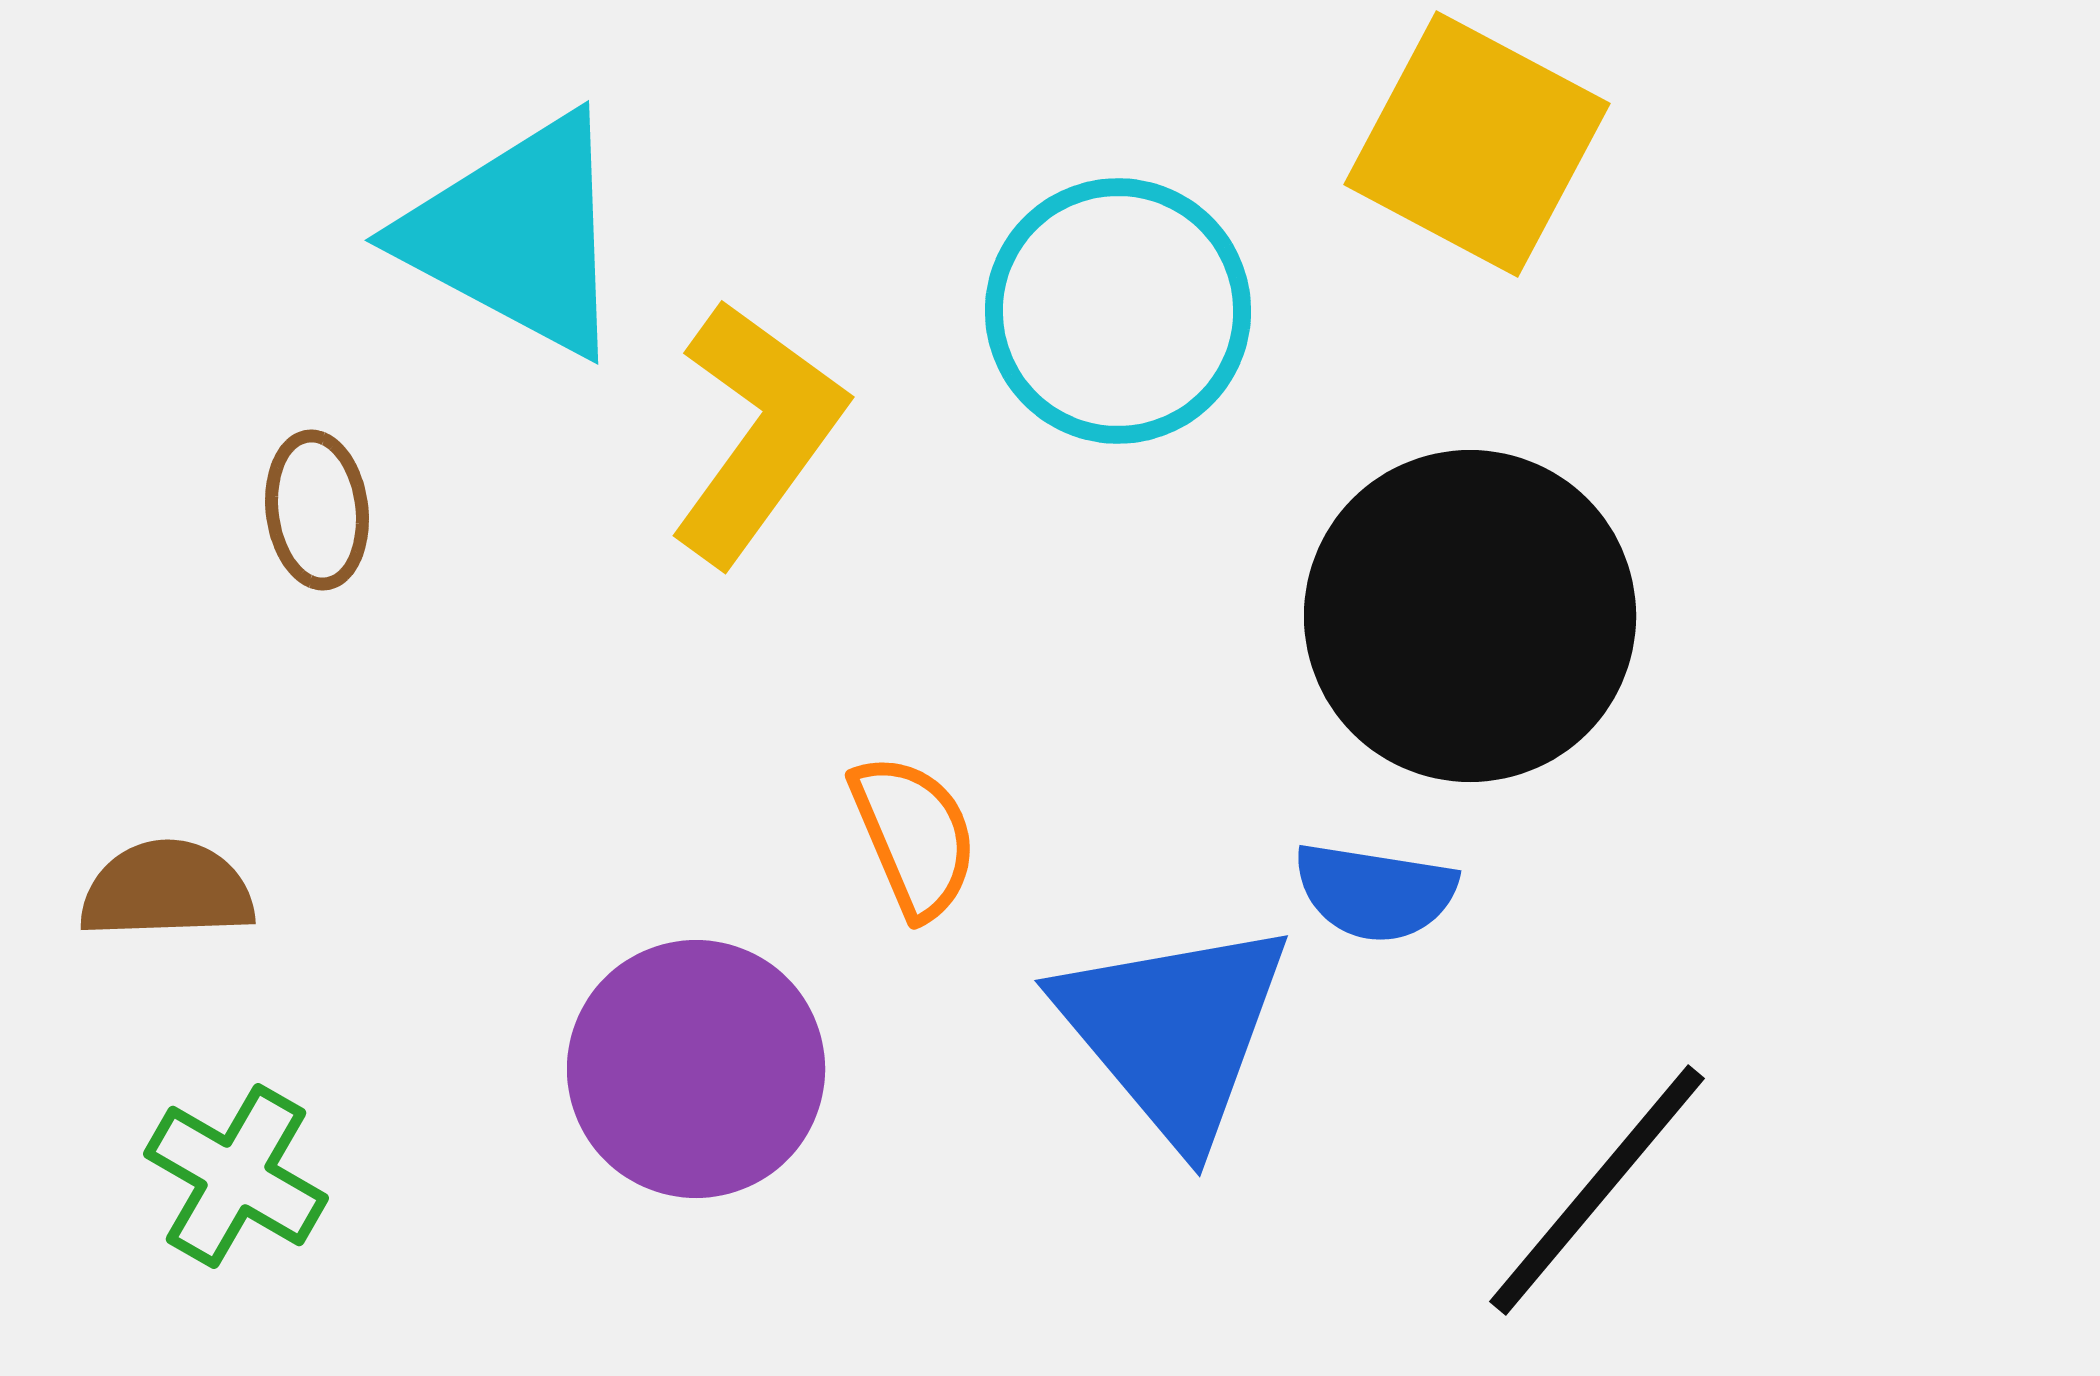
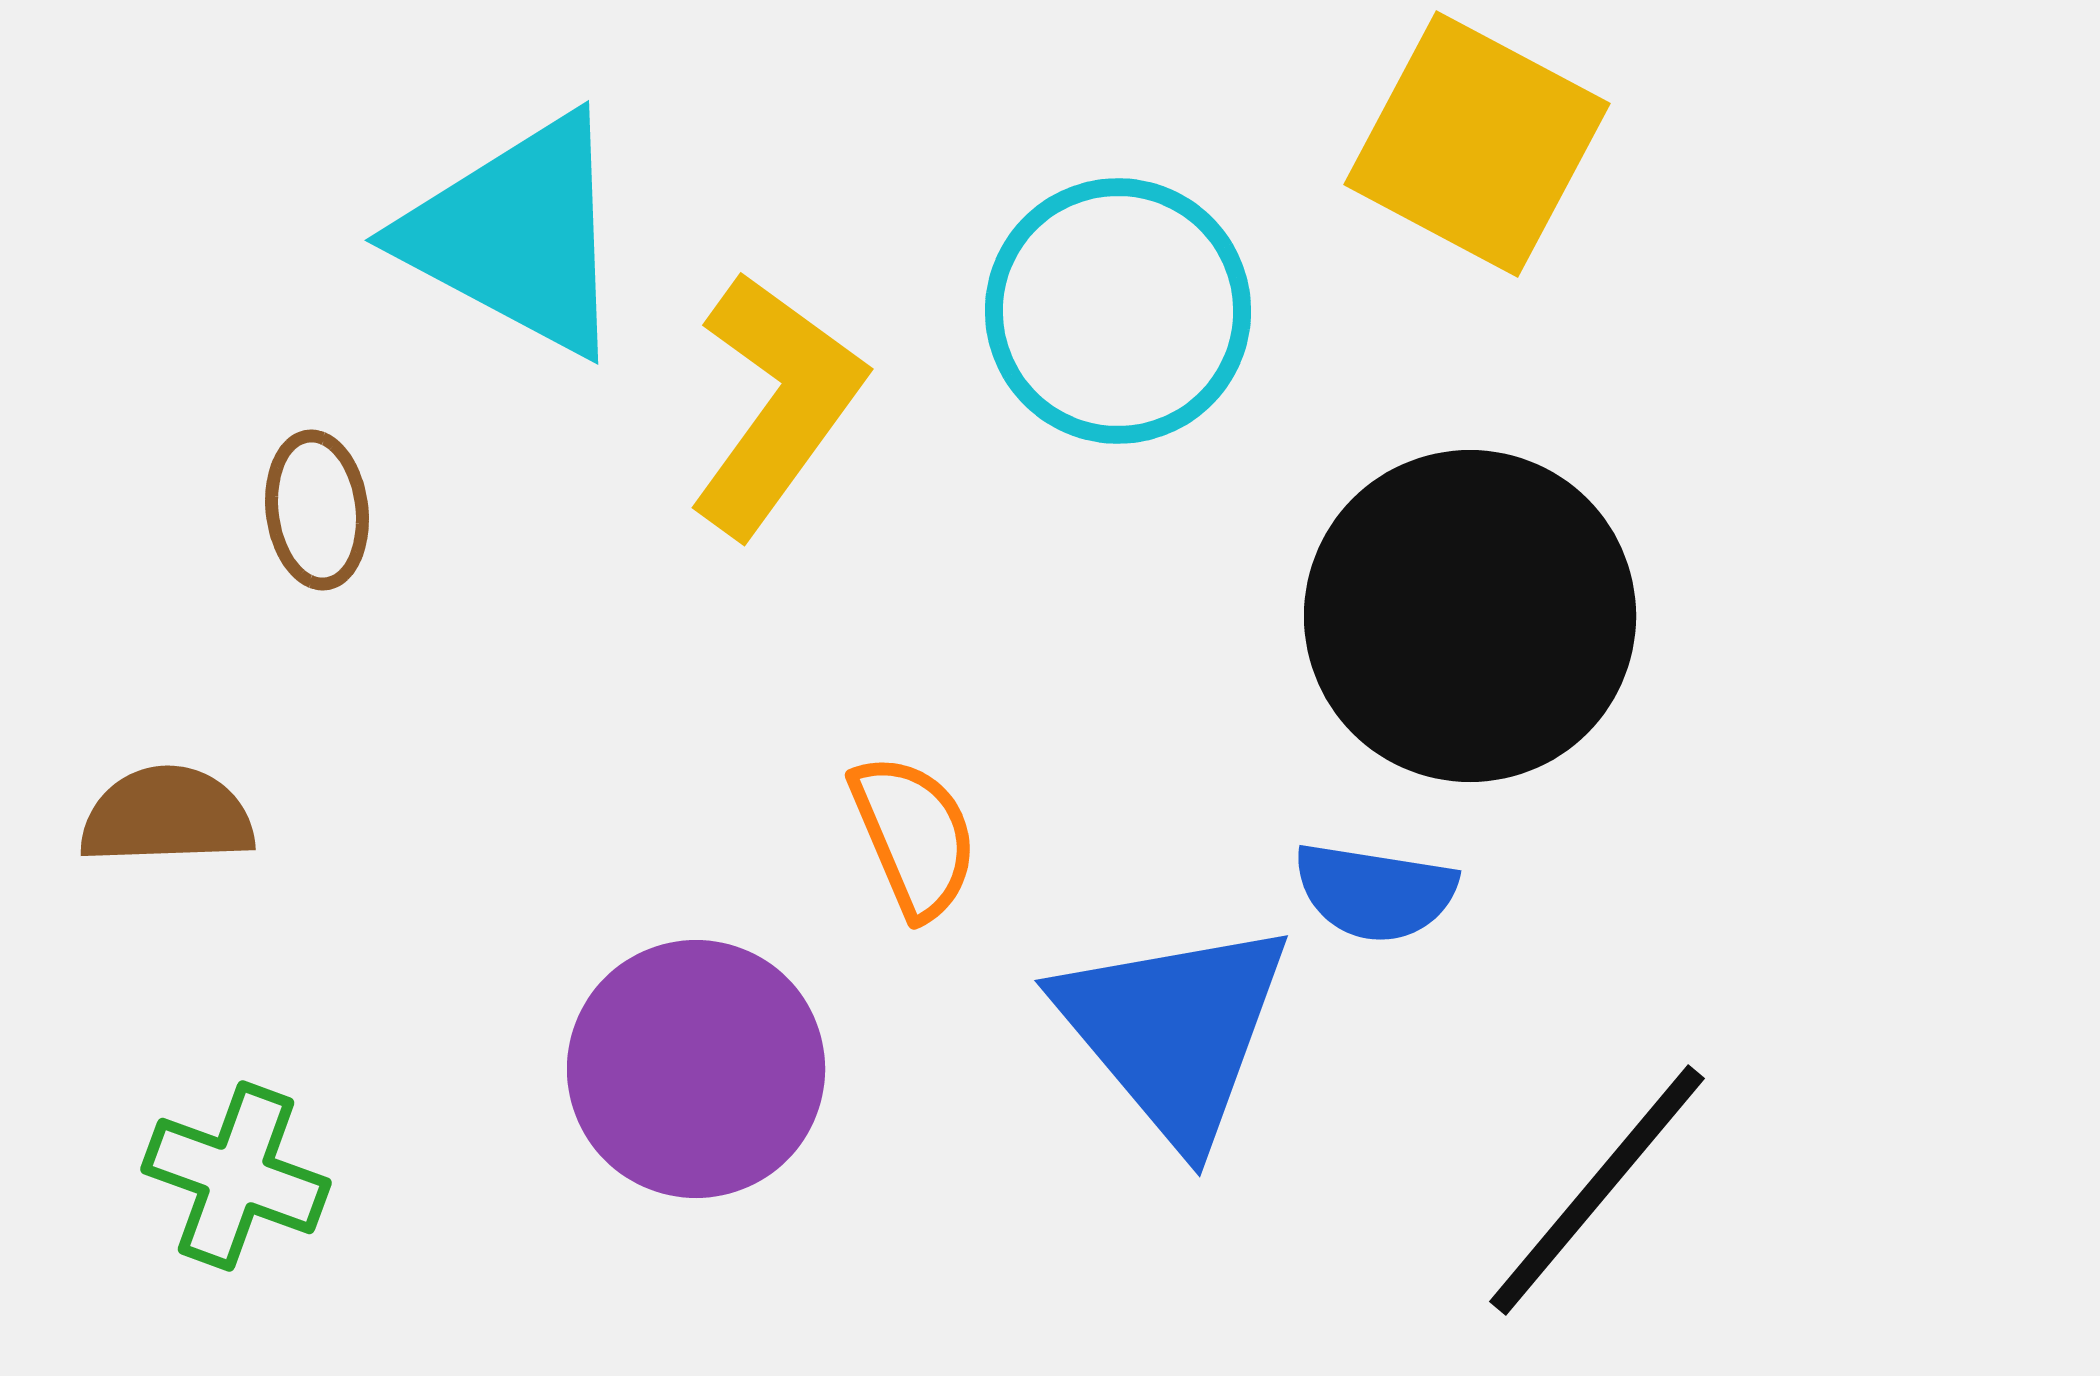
yellow L-shape: moved 19 px right, 28 px up
brown semicircle: moved 74 px up
green cross: rotated 10 degrees counterclockwise
